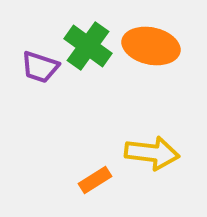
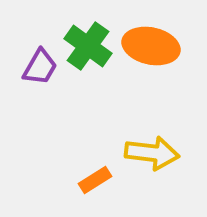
purple trapezoid: rotated 78 degrees counterclockwise
